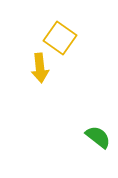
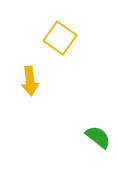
yellow arrow: moved 10 px left, 13 px down
